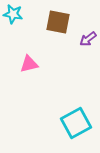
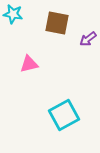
brown square: moved 1 px left, 1 px down
cyan square: moved 12 px left, 8 px up
